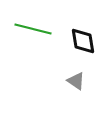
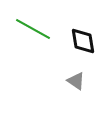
green line: rotated 15 degrees clockwise
